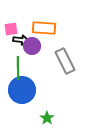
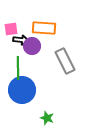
green star: rotated 16 degrees counterclockwise
